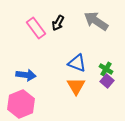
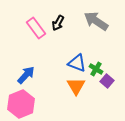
green cross: moved 10 px left
blue arrow: rotated 54 degrees counterclockwise
